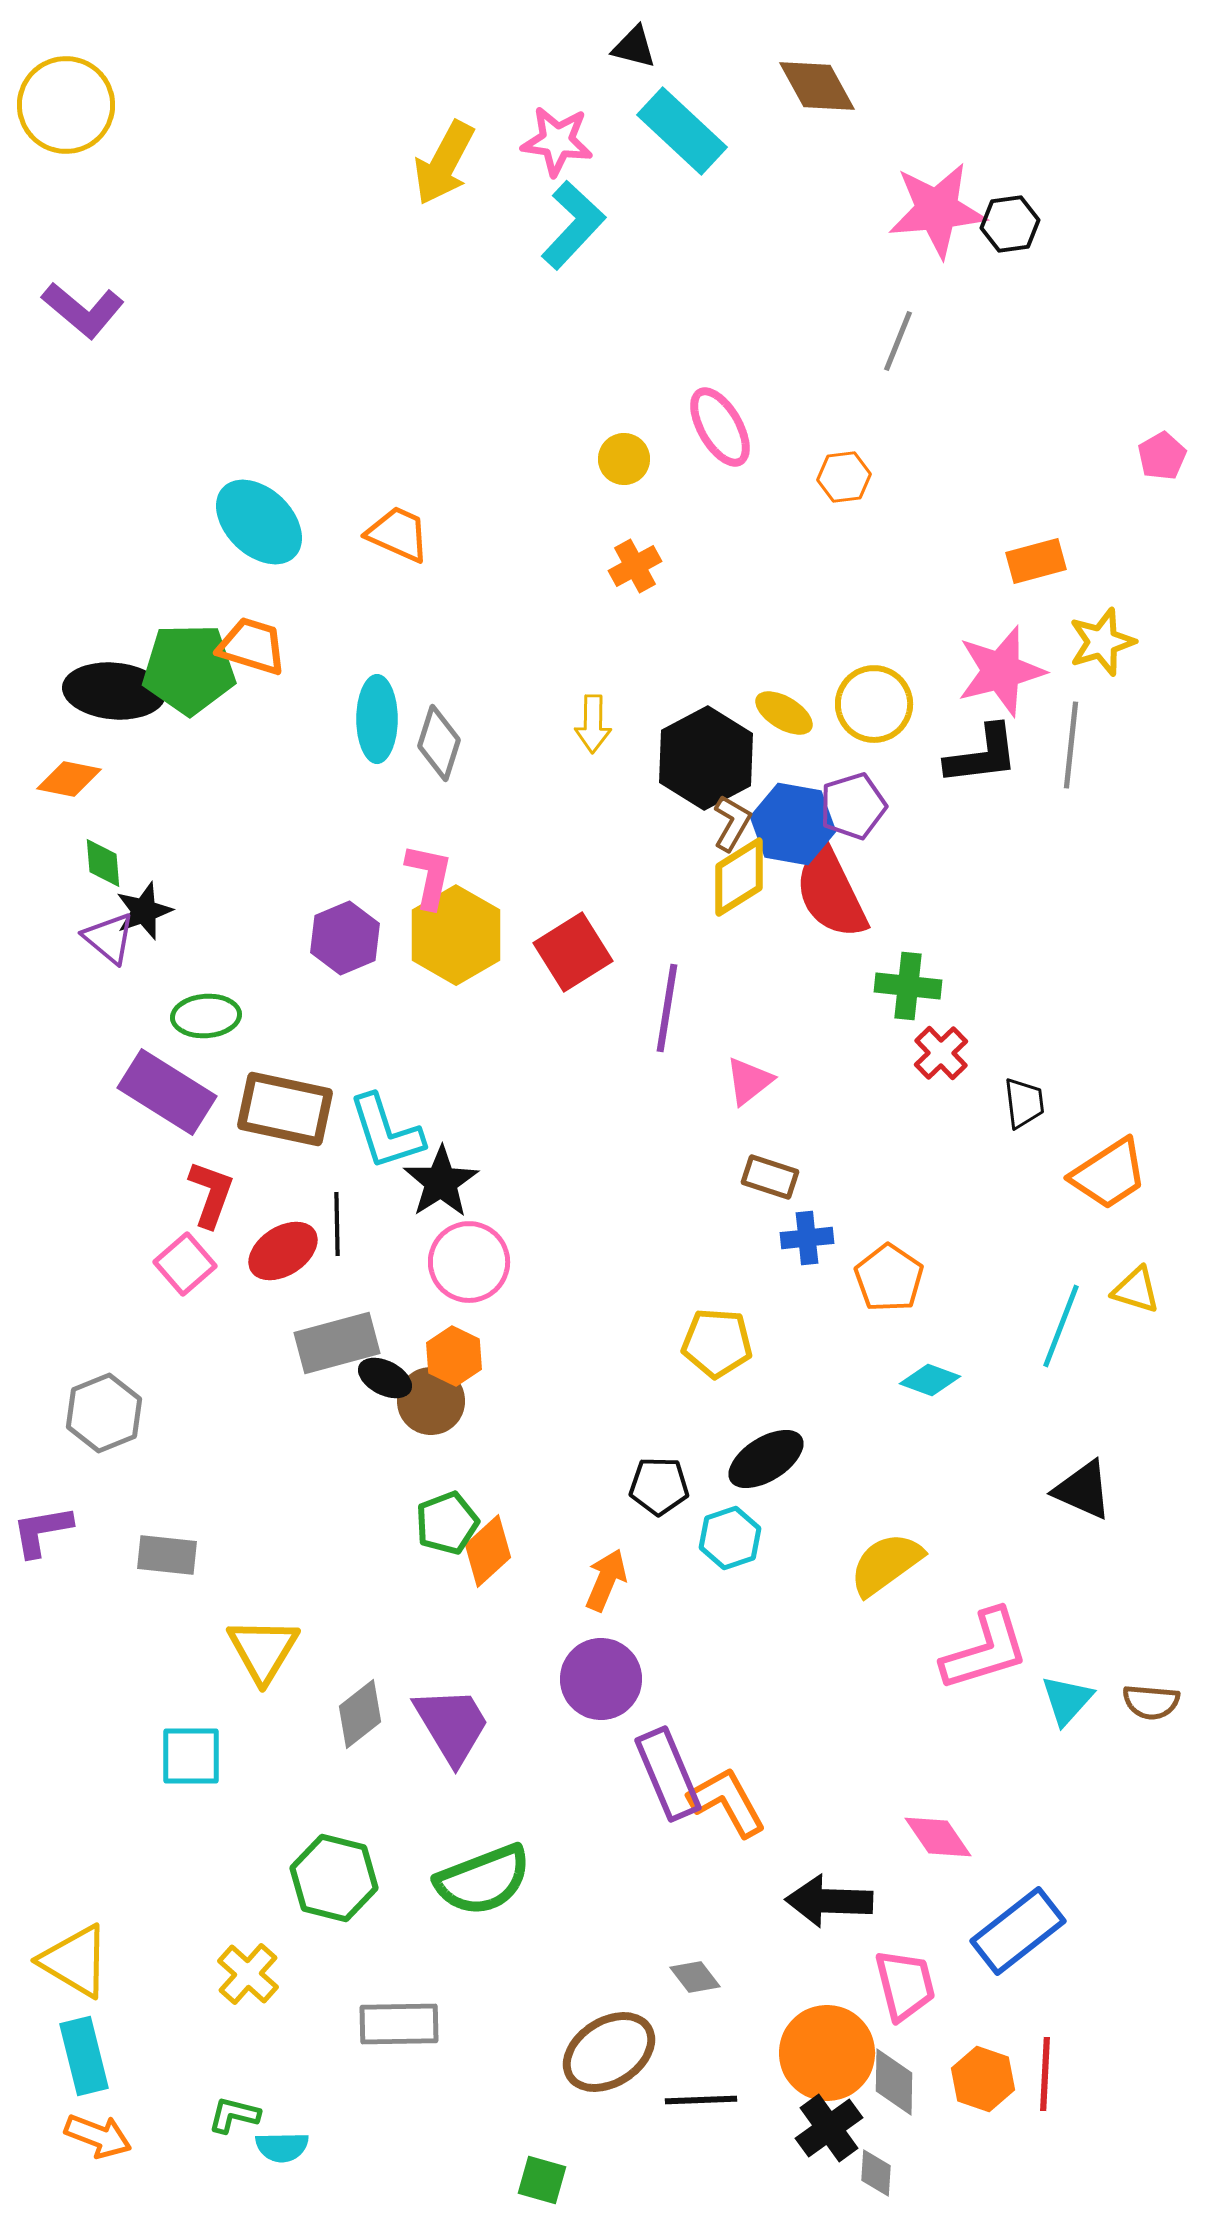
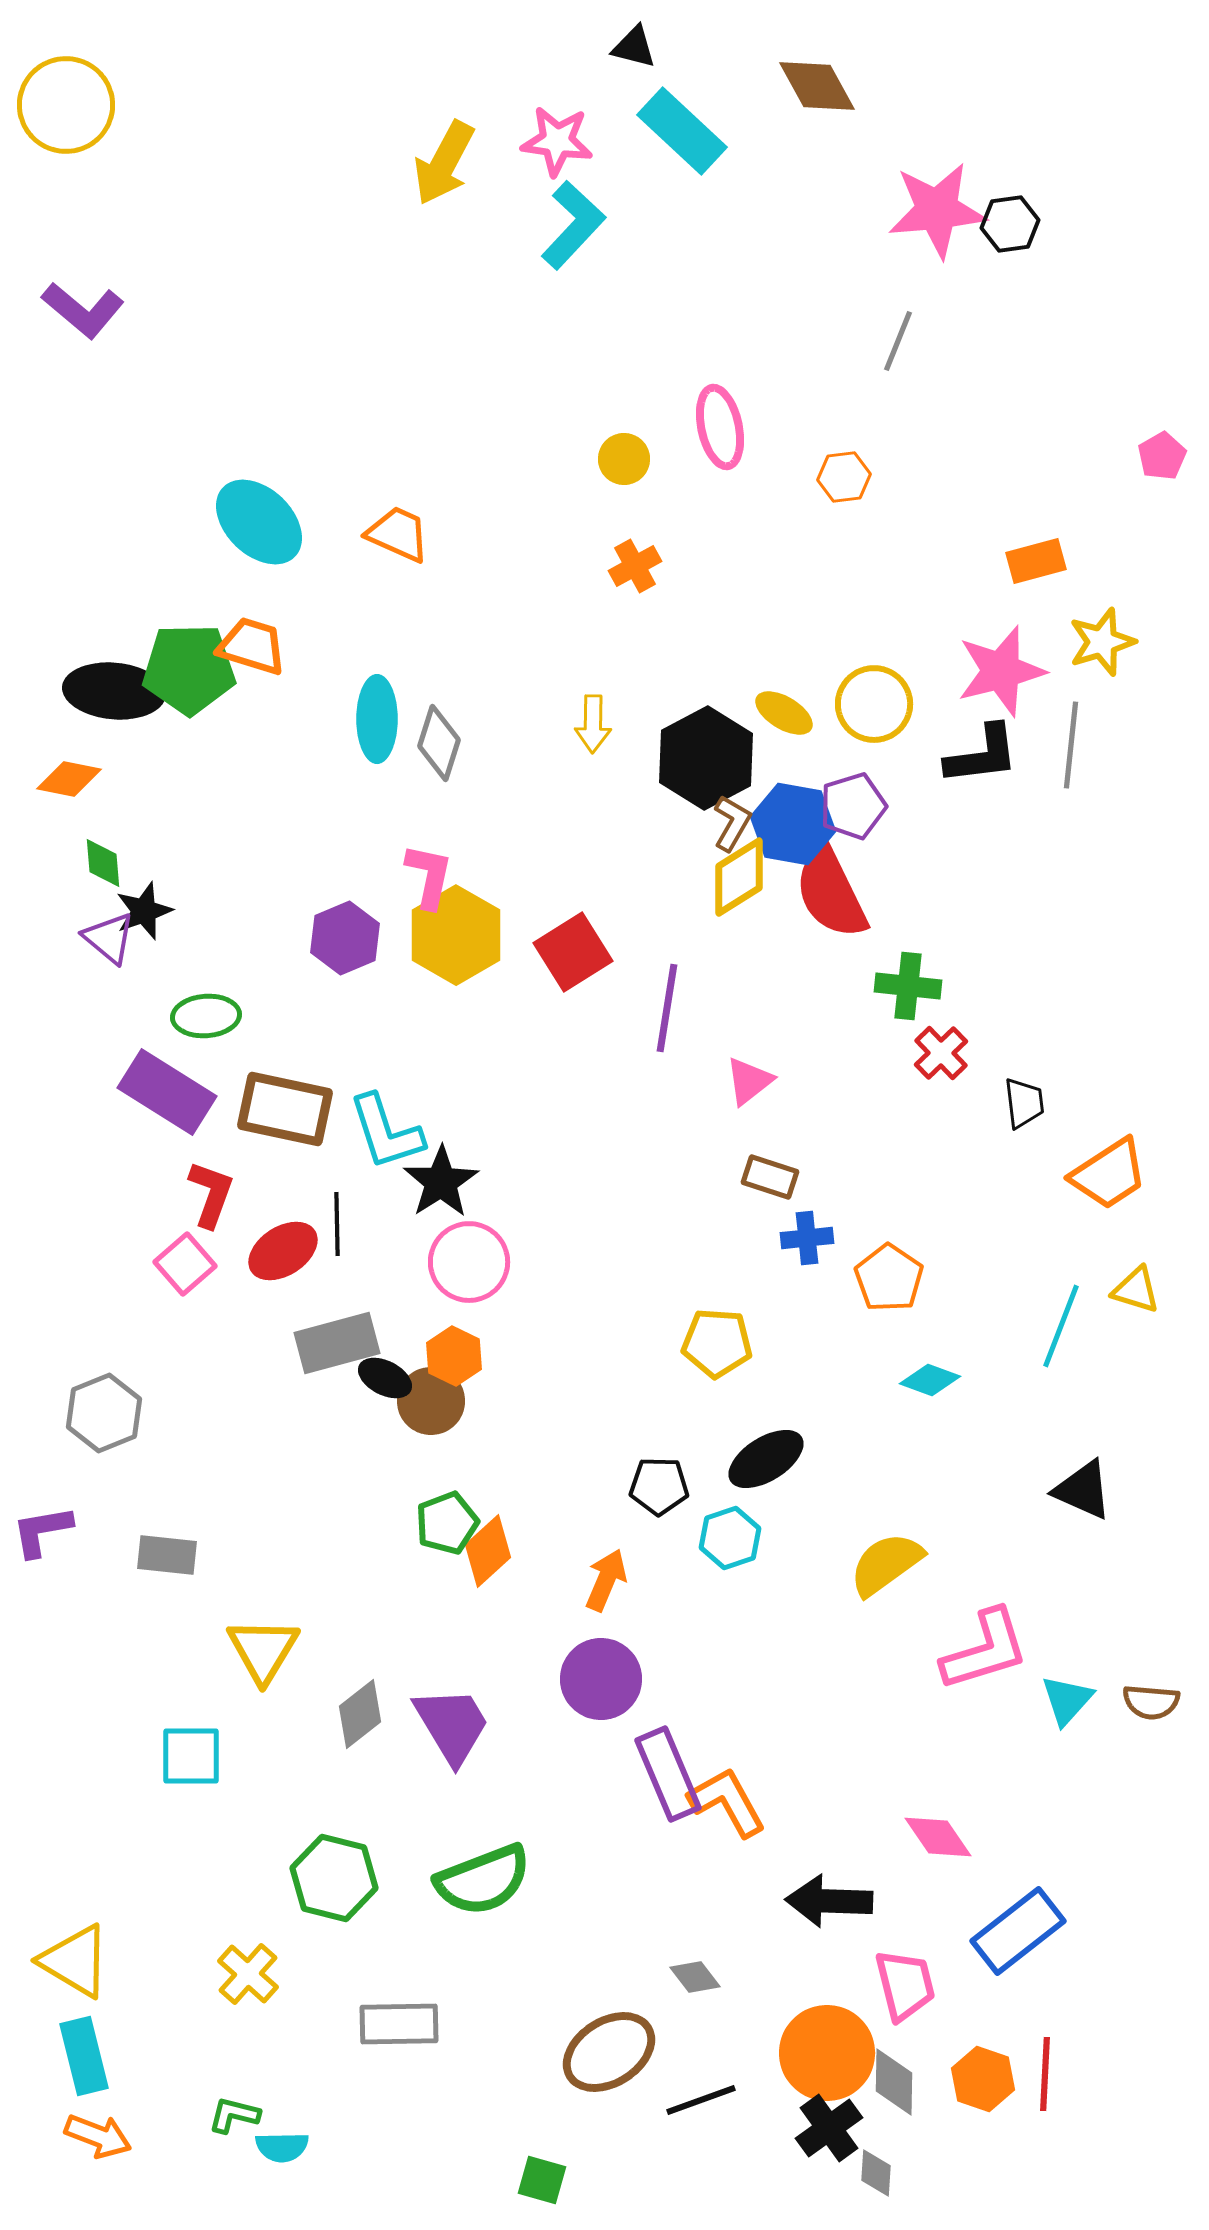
pink ellipse at (720, 427): rotated 18 degrees clockwise
black line at (701, 2100): rotated 18 degrees counterclockwise
